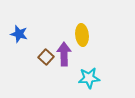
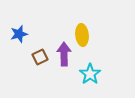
blue star: rotated 30 degrees counterclockwise
brown square: moved 6 px left; rotated 21 degrees clockwise
cyan star: moved 1 px right, 4 px up; rotated 30 degrees counterclockwise
